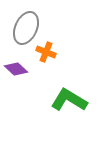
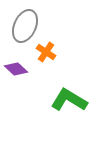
gray ellipse: moved 1 px left, 2 px up
orange cross: rotated 12 degrees clockwise
